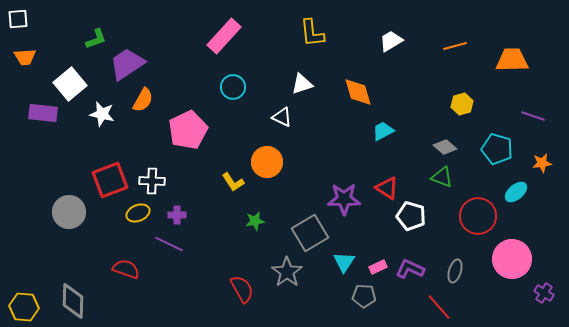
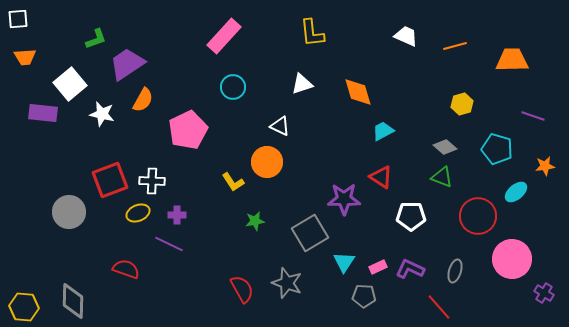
white trapezoid at (391, 41): moved 15 px right, 5 px up; rotated 55 degrees clockwise
white triangle at (282, 117): moved 2 px left, 9 px down
orange star at (542, 163): moved 3 px right, 3 px down
red triangle at (387, 188): moved 6 px left, 11 px up
white pentagon at (411, 216): rotated 16 degrees counterclockwise
gray star at (287, 272): moved 11 px down; rotated 16 degrees counterclockwise
